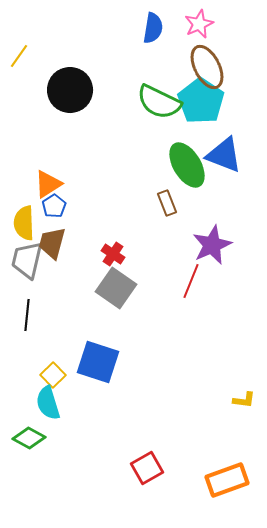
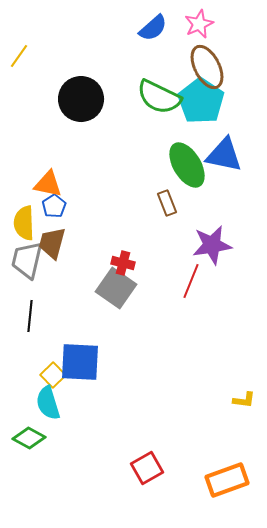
blue semicircle: rotated 40 degrees clockwise
black circle: moved 11 px right, 9 px down
green semicircle: moved 5 px up
blue triangle: rotated 9 degrees counterclockwise
orange triangle: rotated 44 degrees clockwise
purple star: rotated 15 degrees clockwise
red cross: moved 10 px right, 9 px down; rotated 20 degrees counterclockwise
black line: moved 3 px right, 1 px down
blue square: moved 18 px left; rotated 15 degrees counterclockwise
